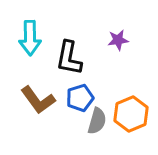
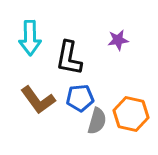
blue pentagon: rotated 12 degrees clockwise
orange hexagon: rotated 24 degrees counterclockwise
